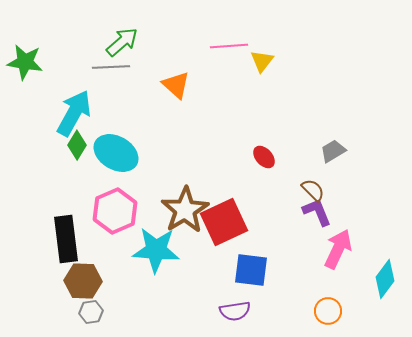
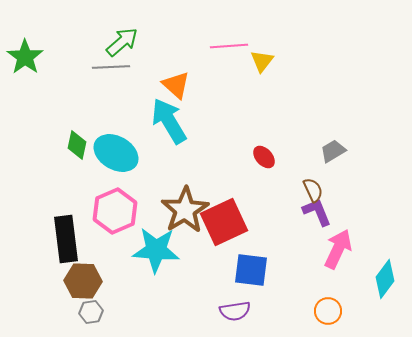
green star: moved 5 px up; rotated 27 degrees clockwise
cyan arrow: moved 95 px right, 8 px down; rotated 60 degrees counterclockwise
green diamond: rotated 20 degrees counterclockwise
brown semicircle: rotated 20 degrees clockwise
